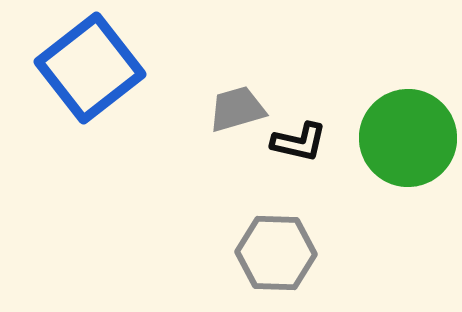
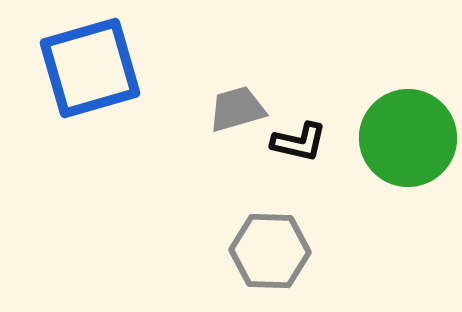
blue square: rotated 22 degrees clockwise
gray hexagon: moved 6 px left, 2 px up
